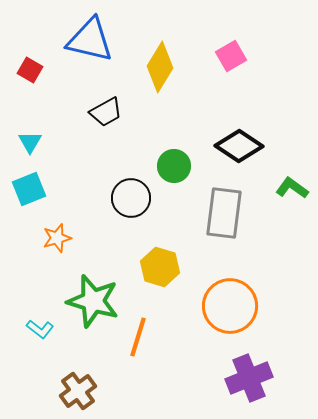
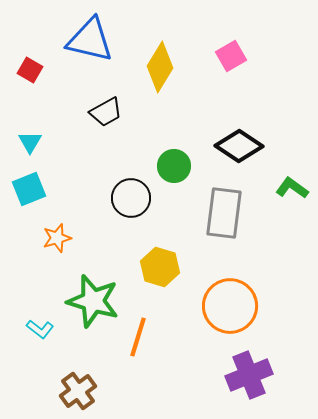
purple cross: moved 3 px up
